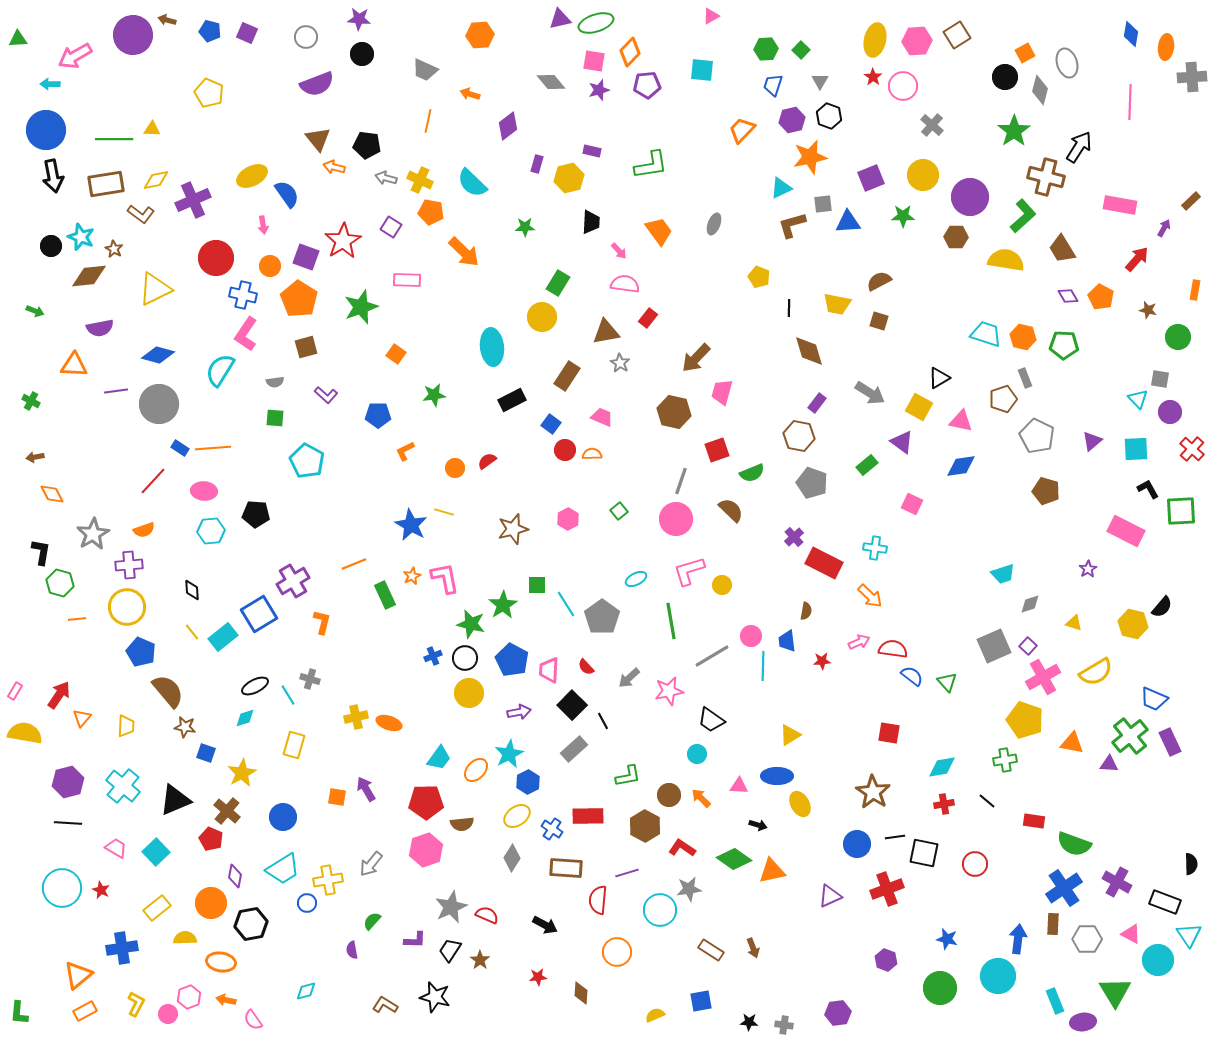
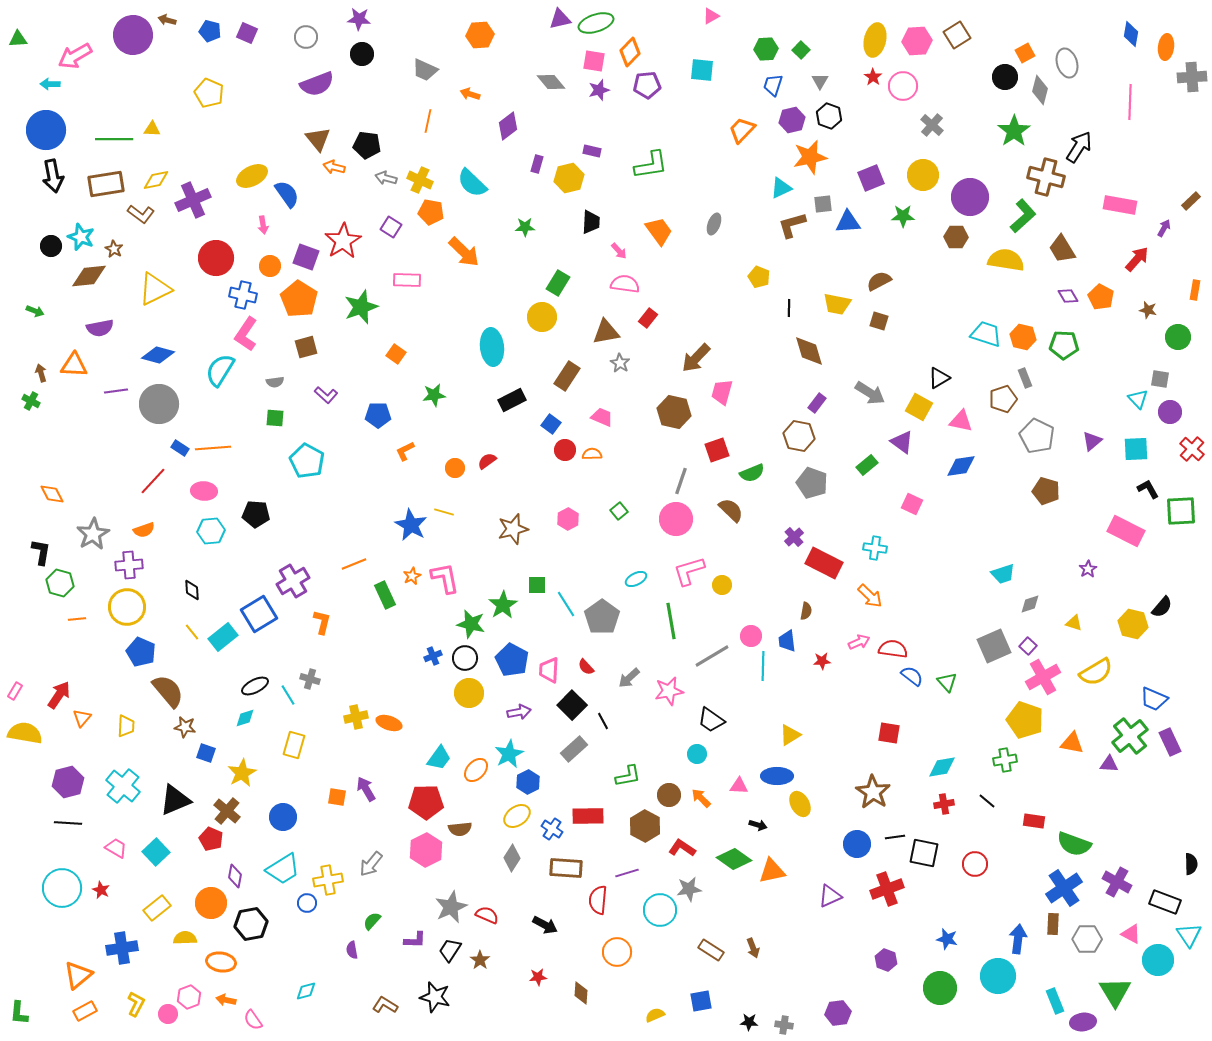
brown arrow at (35, 457): moved 6 px right, 84 px up; rotated 84 degrees clockwise
brown semicircle at (462, 824): moved 2 px left, 5 px down
pink hexagon at (426, 850): rotated 8 degrees counterclockwise
